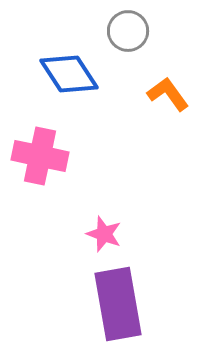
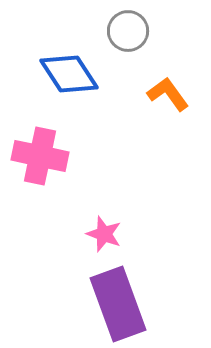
purple rectangle: rotated 10 degrees counterclockwise
